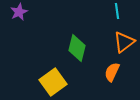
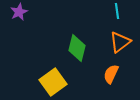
orange triangle: moved 4 px left
orange semicircle: moved 1 px left, 2 px down
